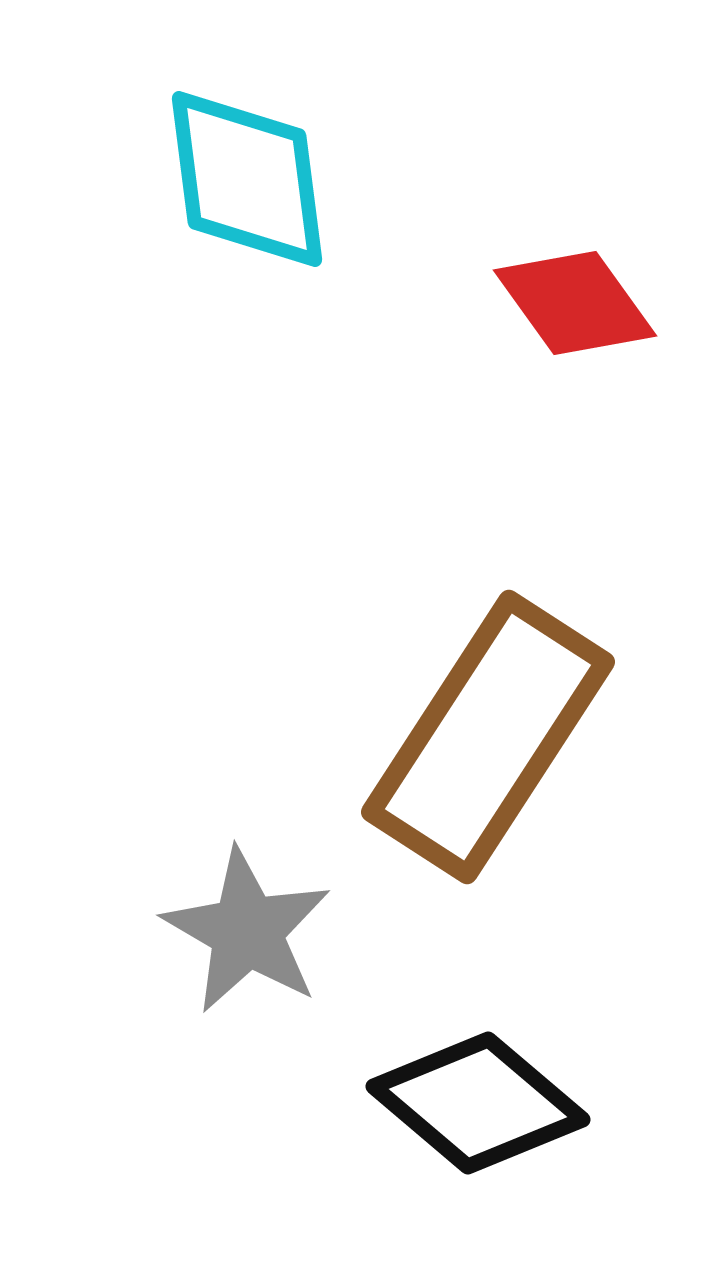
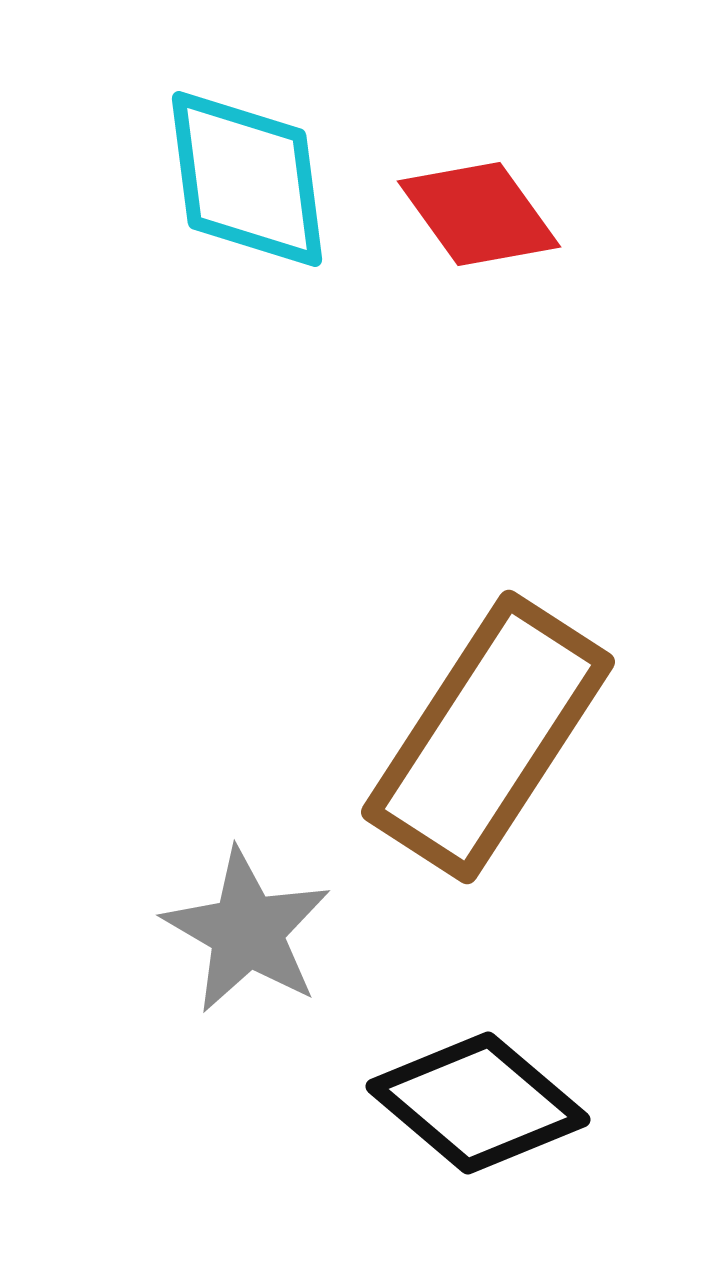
red diamond: moved 96 px left, 89 px up
